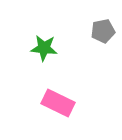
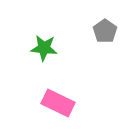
gray pentagon: moved 2 px right; rotated 25 degrees counterclockwise
